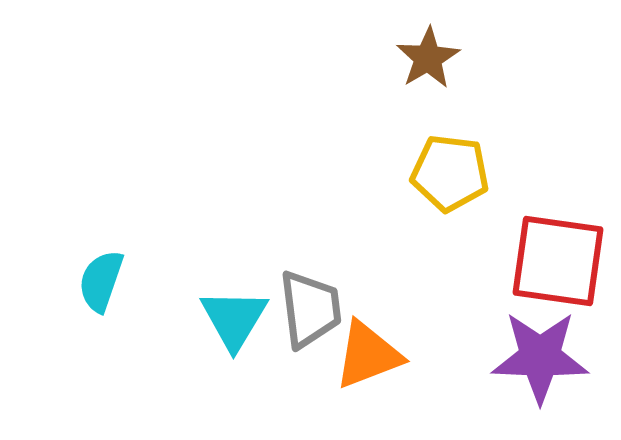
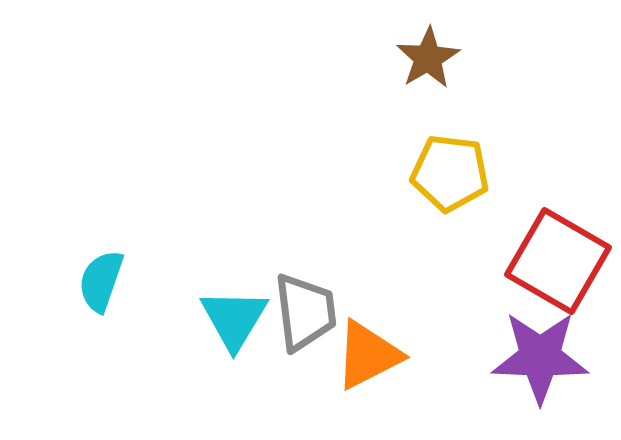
red square: rotated 22 degrees clockwise
gray trapezoid: moved 5 px left, 3 px down
orange triangle: rotated 6 degrees counterclockwise
